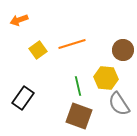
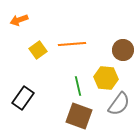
orange line: rotated 12 degrees clockwise
gray semicircle: rotated 110 degrees counterclockwise
